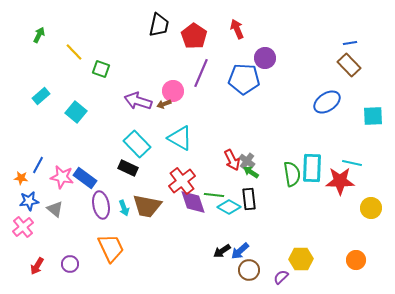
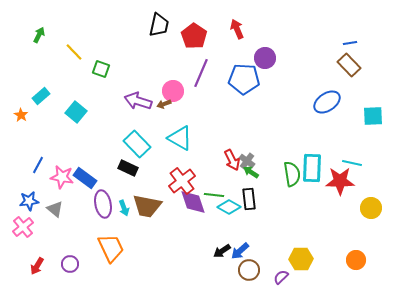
orange star at (21, 178): moved 63 px up; rotated 24 degrees clockwise
purple ellipse at (101, 205): moved 2 px right, 1 px up
